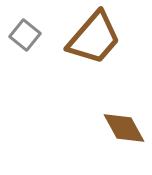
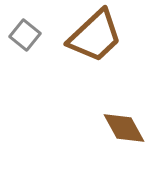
brown trapezoid: moved 1 px right, 2 px up; rotated 6 degrees clockwise
